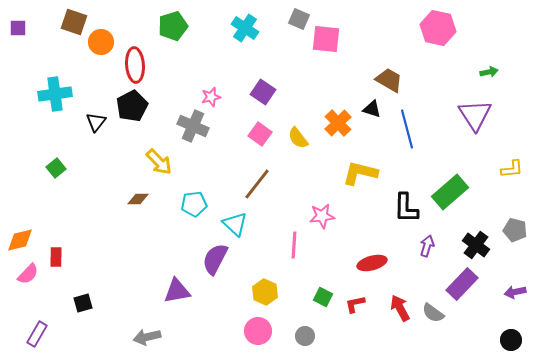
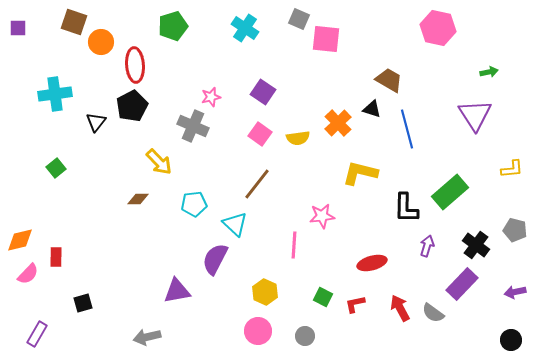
yellow semicircle at (298, 138): rotated 60 degrees counterclockwise
